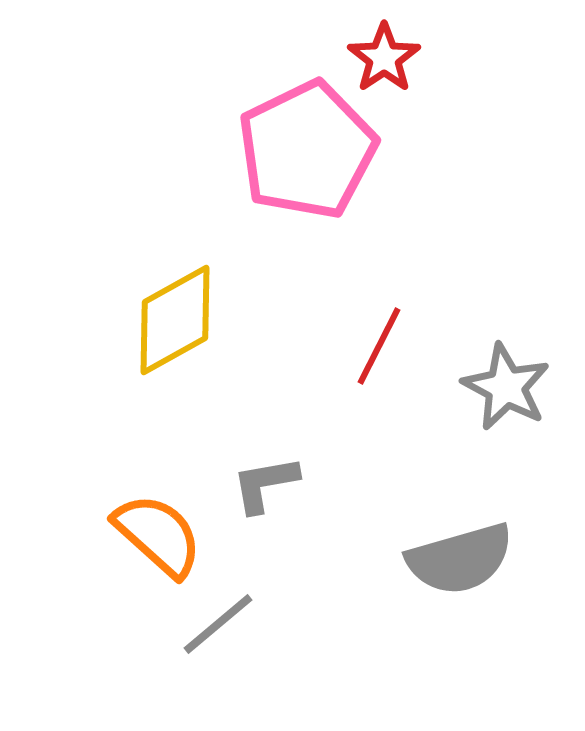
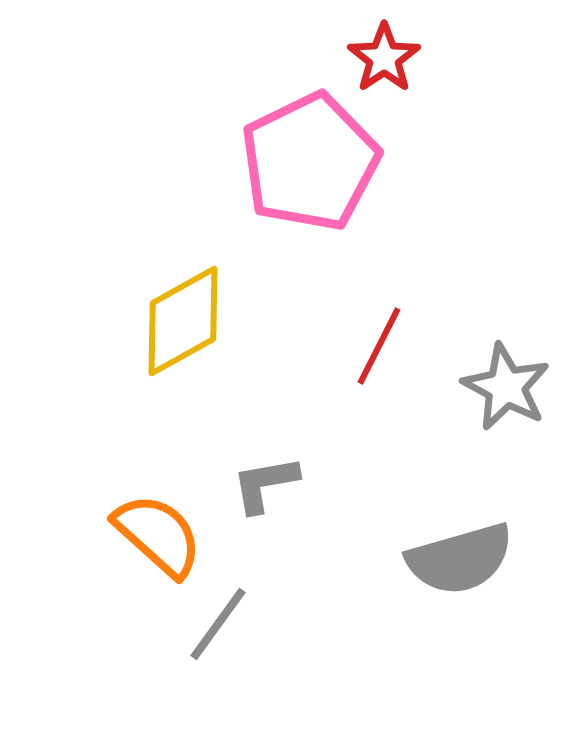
pink pentagon: moved 3 px right, 12 px down
yellow diamond: moved 8 px right, 1 px down
gray line: rotated 14 degrees counterclockwise
